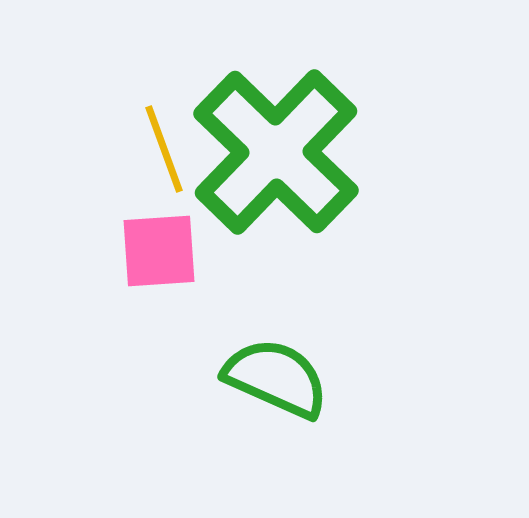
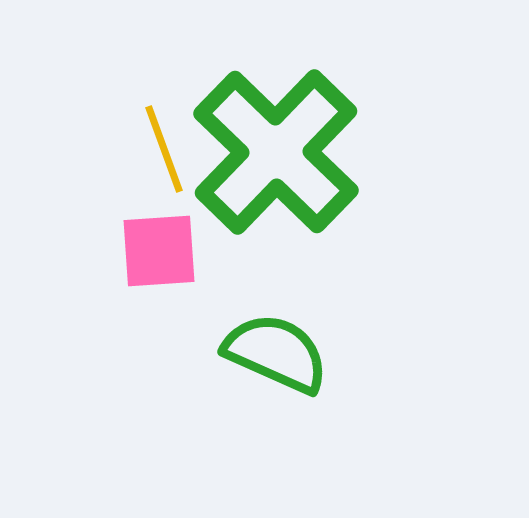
green semicircle: moved 25 px up
